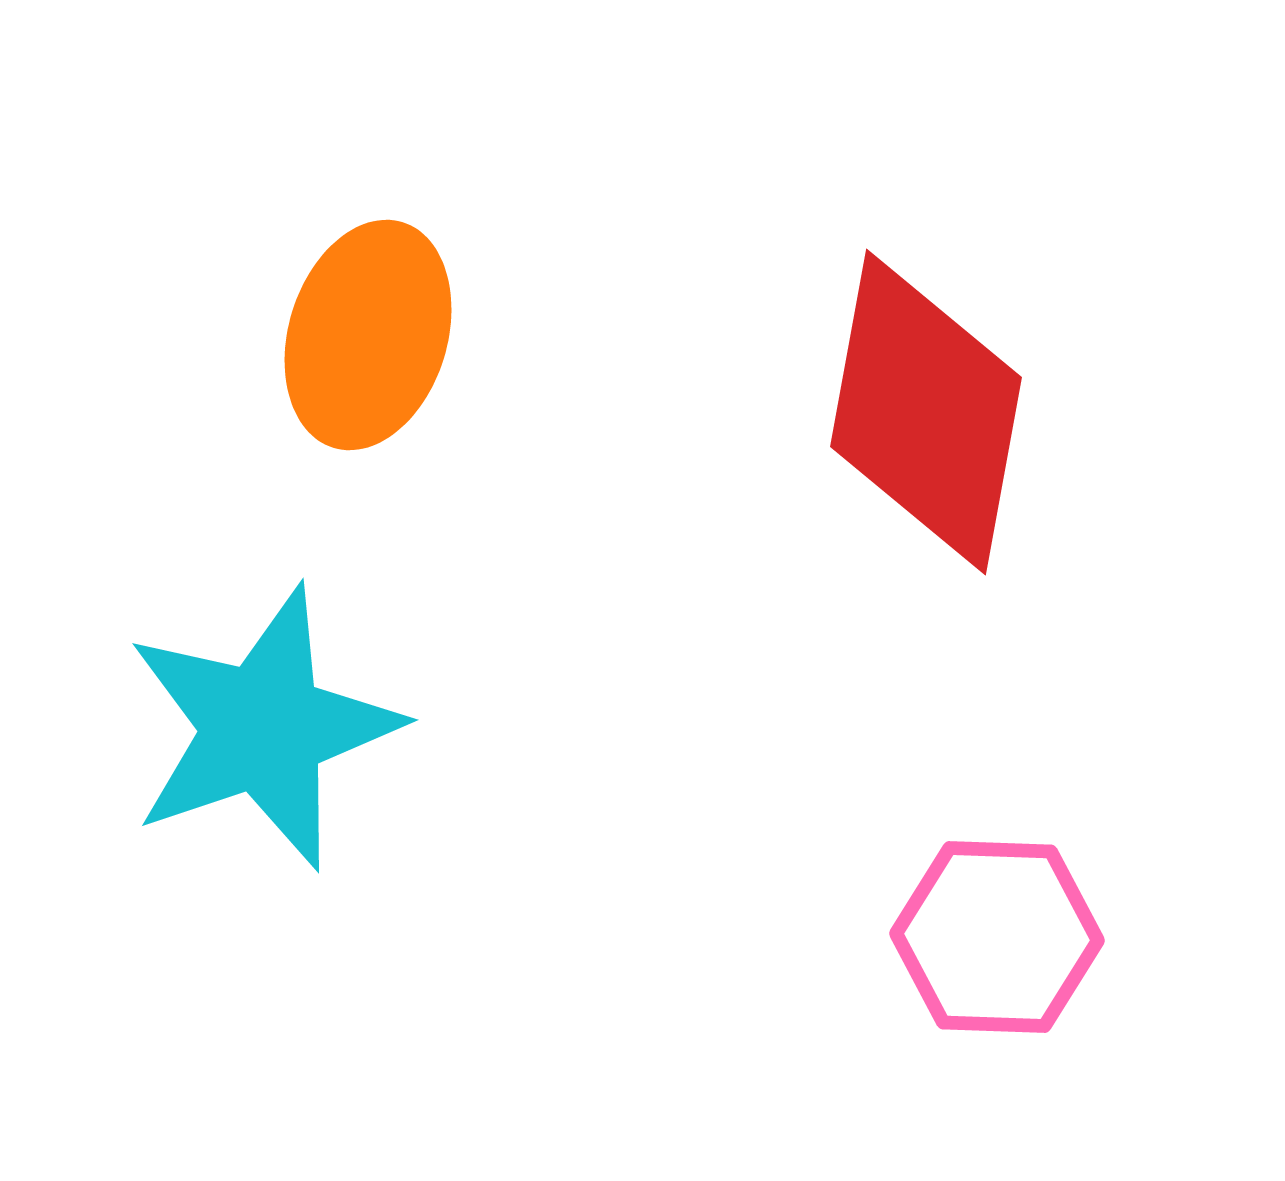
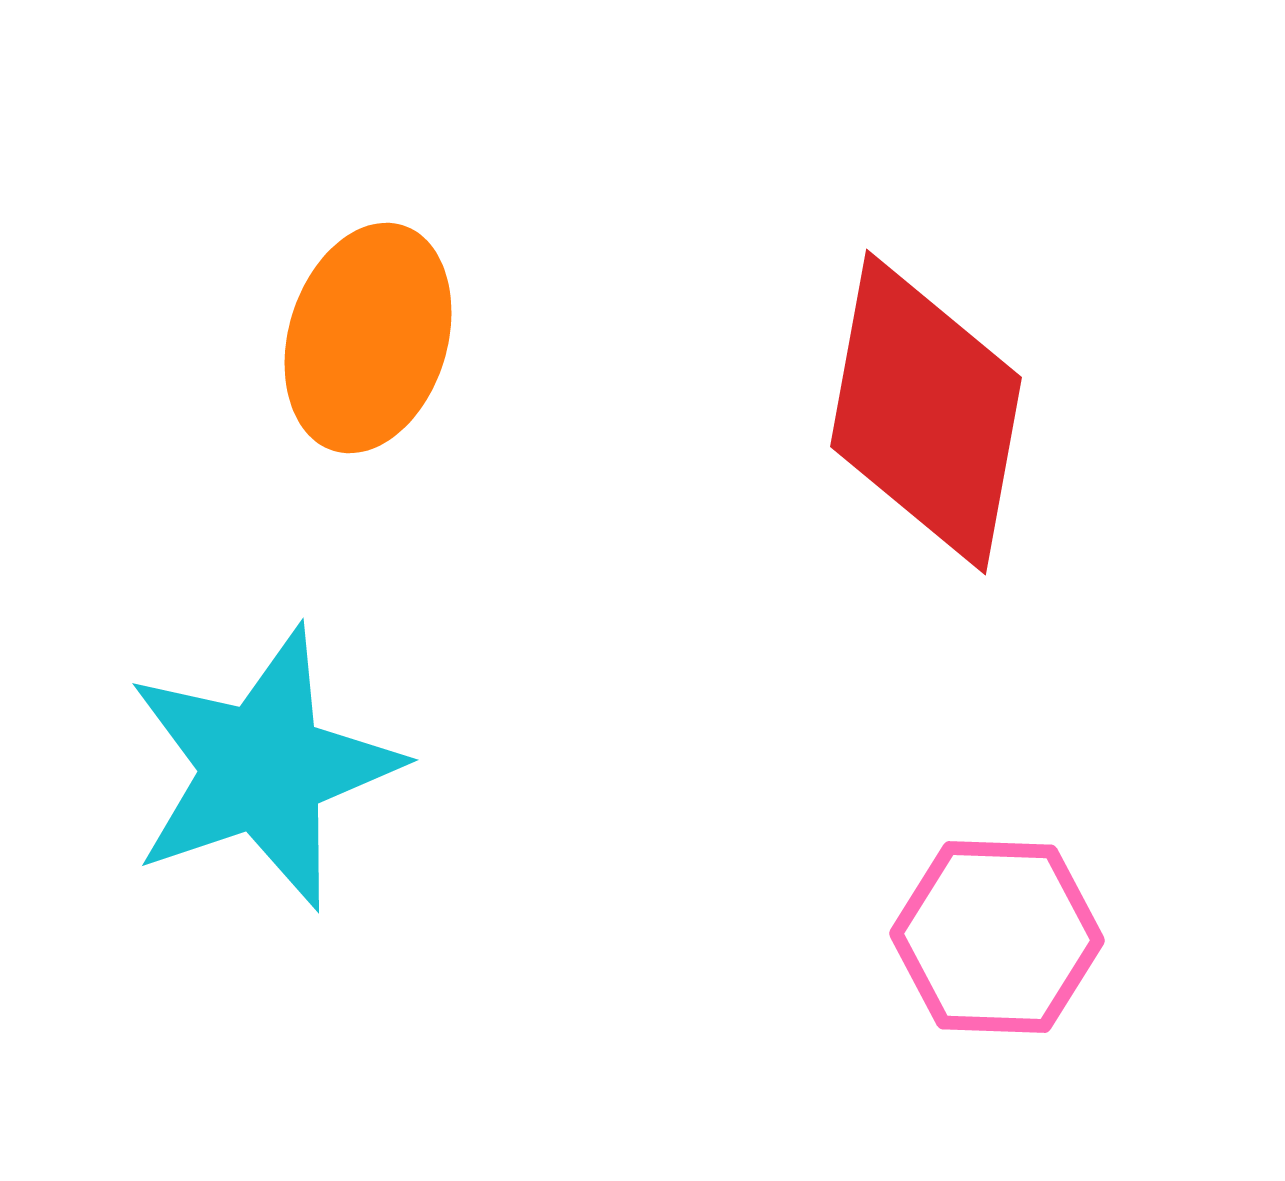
orange ellipse: moved 3 px down
cyan star: moved 40 px down
